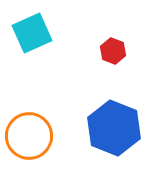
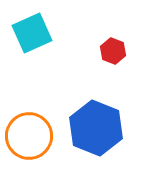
blue hexagon: moved 18 px left
